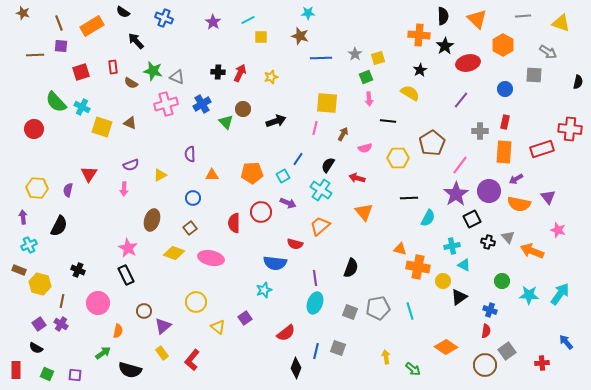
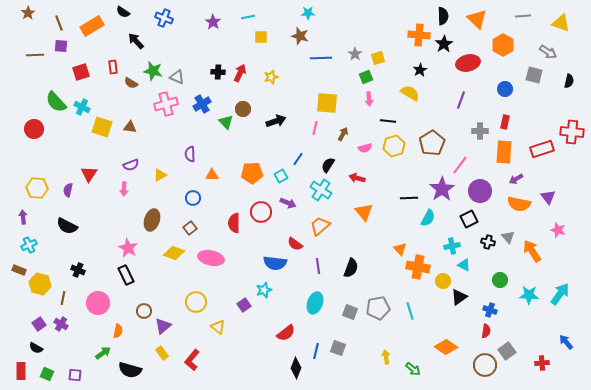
brown star at (23, 13): moved 5 px right; rotated 24 degrees clockwise
cyan line at (248, 20): moved 3 px up; rotated 16 degrees clockwise
black star at (445, 46): moved 1 px left, 2 px up
gray square at (534, 75): rotated 12 degrees clockwise
black semicircle at (578, 82): moved 9 px left, 1 px up
purple line at (461, 100): rotated 18 degrees counterclockwise
brown triangle at (130, 123): moved 4 px down; rotated 16 degrees counterclockwise
red cross at (570, 129): moved 2 px right, 3 px down
yellow hexagon at (398, 158): moved 4 px left, 12 px up; rotated 15 degrees counterclockwise
cyan square at (283, 176): moved 2 px left
purple circle at (489, 191): moved 9 px left
purple star at (456, 194): moved 14 px left, 5 px up
black square at (472, 219): moved 3 px left
black semicircle at (59, 226): moved 8 px right; rotated 90 degrees clockwise
red semicircle at (295, 244): rotated 21 degrees clockwise
orange triangle at (400, 249): rotated 32 degrees clockwise
orange arrow at (532, 251): rotated 35 degrees clockwise
purple line at (315, 278): moved 3 px right, 12 px up
green circle at (502, 281): moved 2 px left, 1 px up
brown line at (62, 301): moved 1 px right, 3 px up
purple square at (245, 318): moved 1 px left, 13 px up
red rectangle at (16, 370): moved 5 px right, 1 px down
